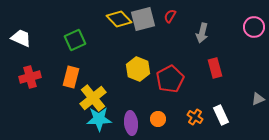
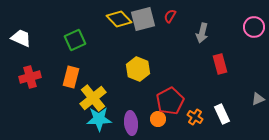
red rectangle: moved 5 px right, 4 px up
red pentagon: moved 22 px down
white rectangle: moved 1 px right, 1 px up
